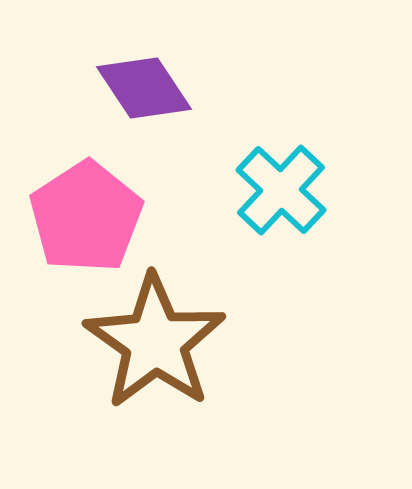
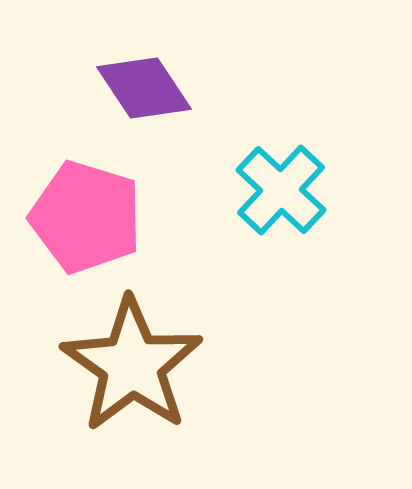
pink pentagon: rotated 22 degrees counterclockwise
brown star: moved 23 px left, 23 px down
